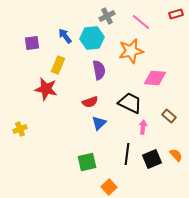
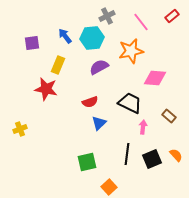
red rectangle: moved 4 px left, 2 px down; rotated 24 degrees counterclockwise
pink line: rotated 12 degrees clockwise
purple semicircle: moved 3 px up; rotated 108 degrees counterclockwise
